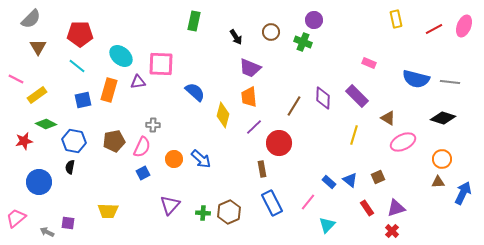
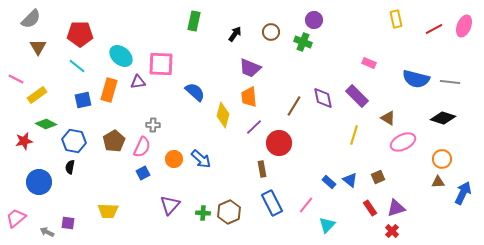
black arrow at (236, 37): moved 1 px left, 3 px up; rotated 112 degrees counterclockwise
purple diamond at (323, 98): rotated 15 degrees counterclockwise
brown pentagon at (114, 141): rotated 20 degrees counterclockwise
pink line at (308, 202): moved 2 px left, 3 px down
red rectangle at (367, 208): moved 3 px right
